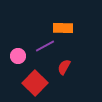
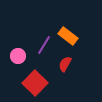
orange rectangle: moved 5 px right, 8 px down; rotated 36 degrees clockwise
purple line: moved 1 px left, 1 px up; rotated 30 degrees counterclockwise
red semicircle: moved 1 px right, 3 px up
